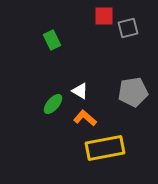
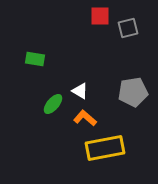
red square: moved 4 px left
green rectangle: moved 17 px left, 19 px down; rotated 54 degrees counterclockwise
